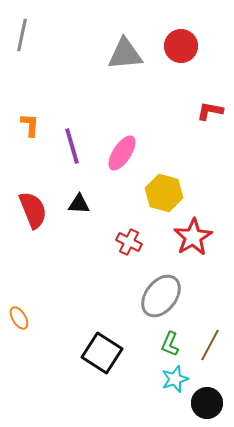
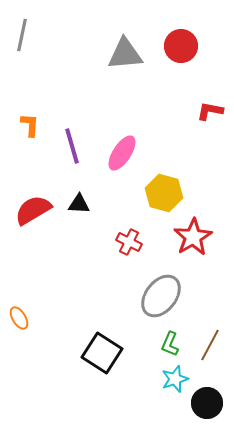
red semicircle: rotated 99 degrees counterclockwise
